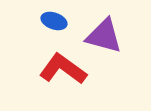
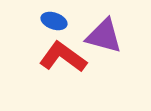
red L-shape: moved 12 px up
